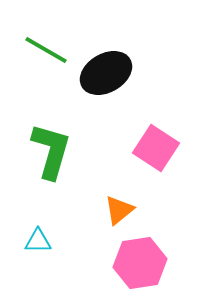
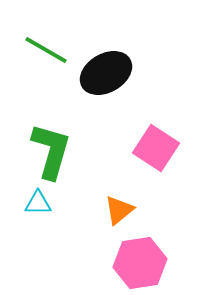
cyan triangle: moved 38 px up
